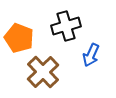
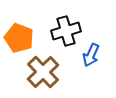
black cross: moved 5 px down
